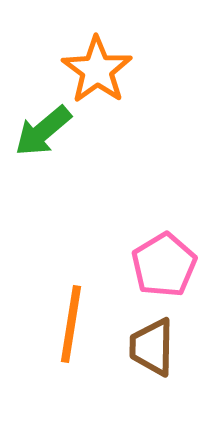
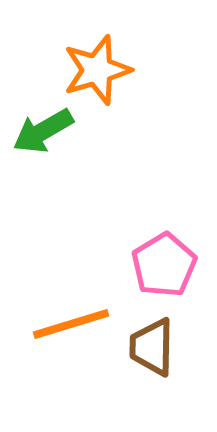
orange star: rotated 20 degrees clockwise
green arrow: rotated 10 degrees clockwise
orange line: rotated 64 degrees clockwise
